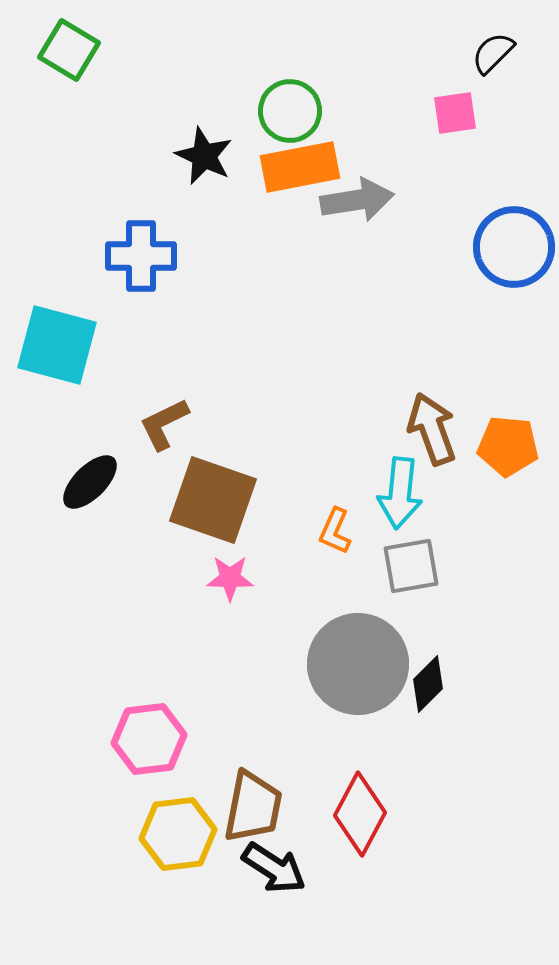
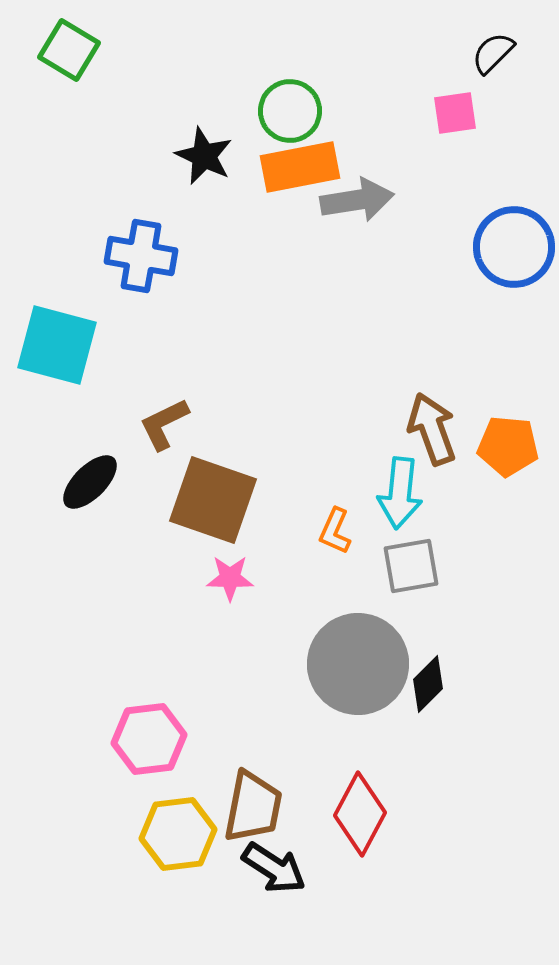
blue cross: rotated 10 degrees clockwise
